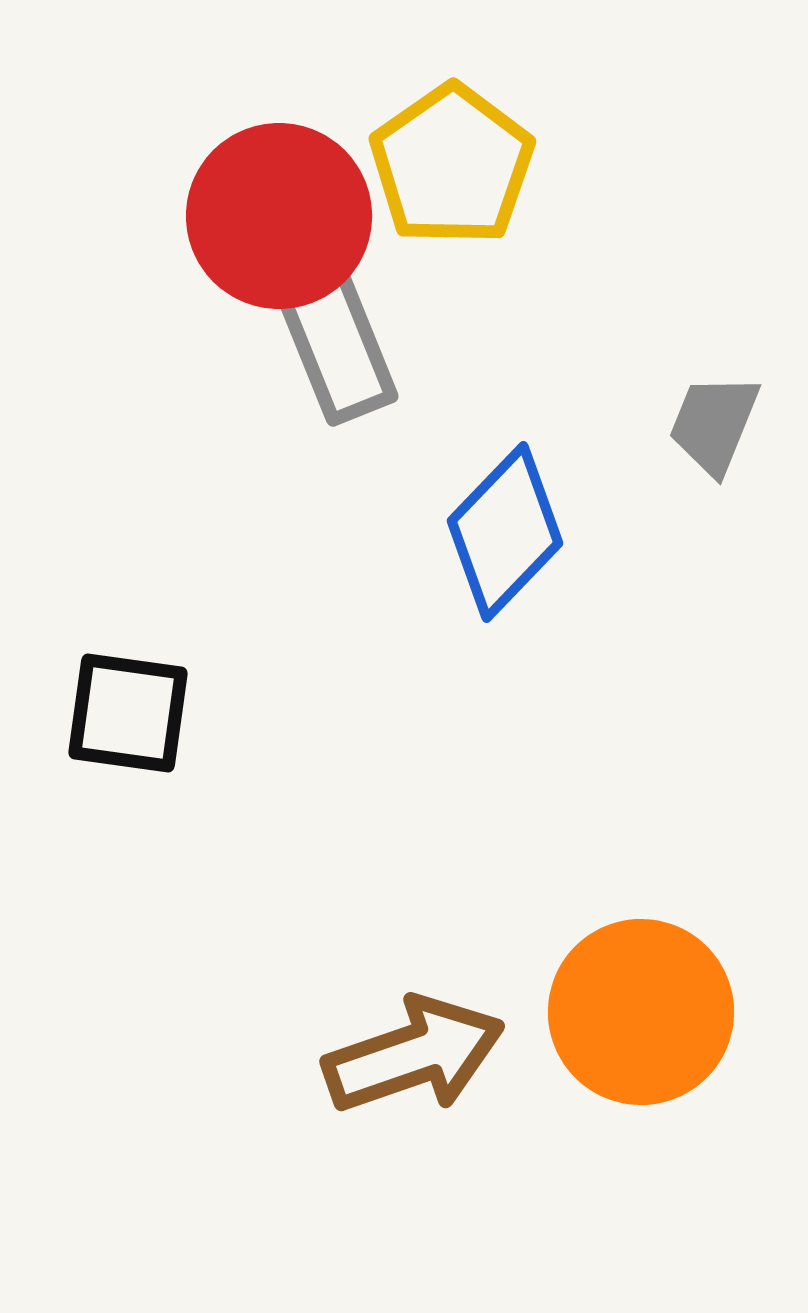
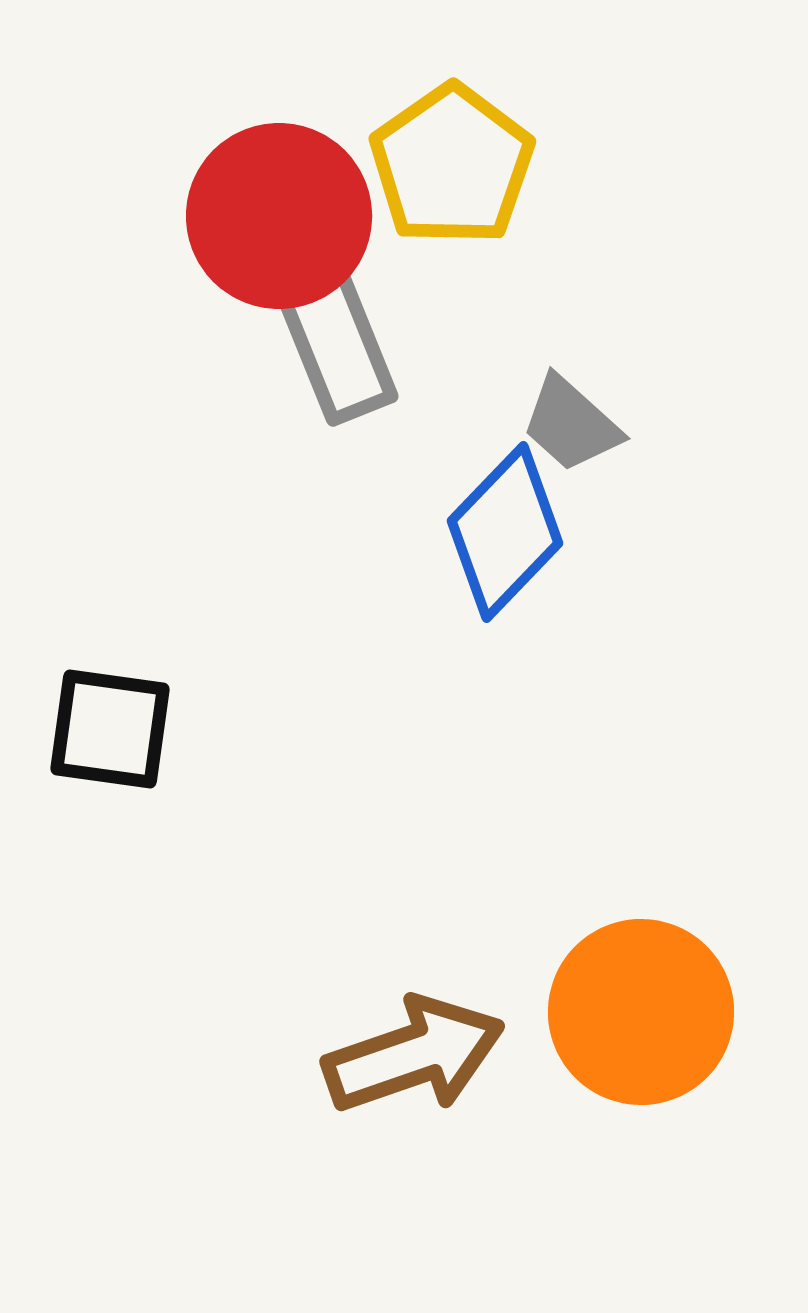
gray trapezoid: moved 143 px left; rotated 70 degrees counterclockwise
black square: moved 18 px left, 16 px down
